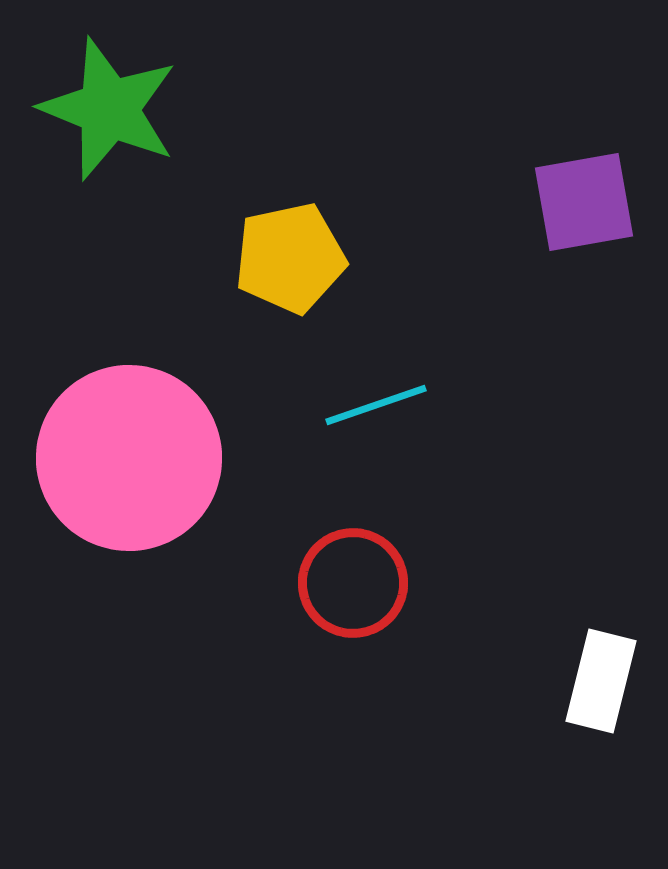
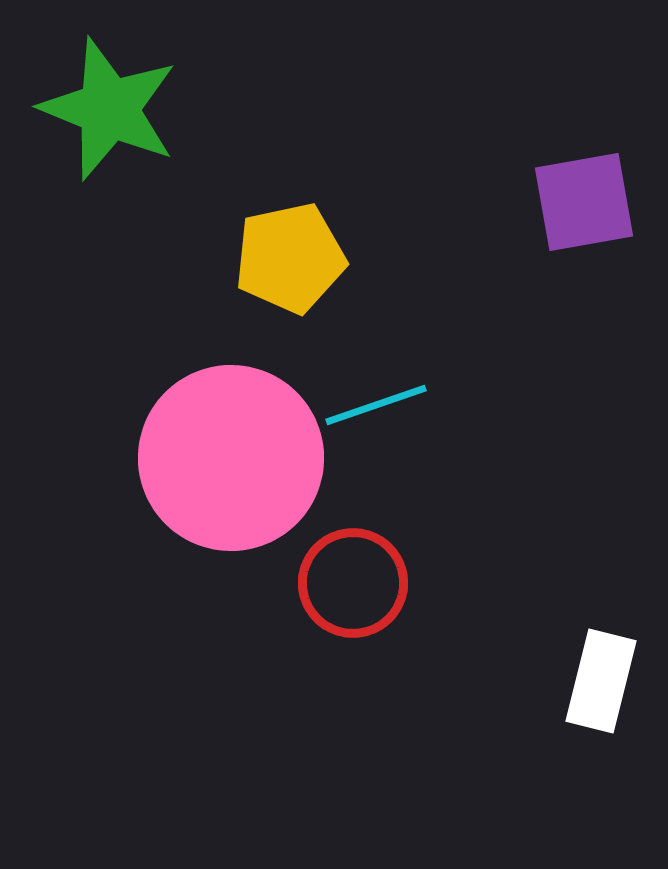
pink circle: moved 102 px right
